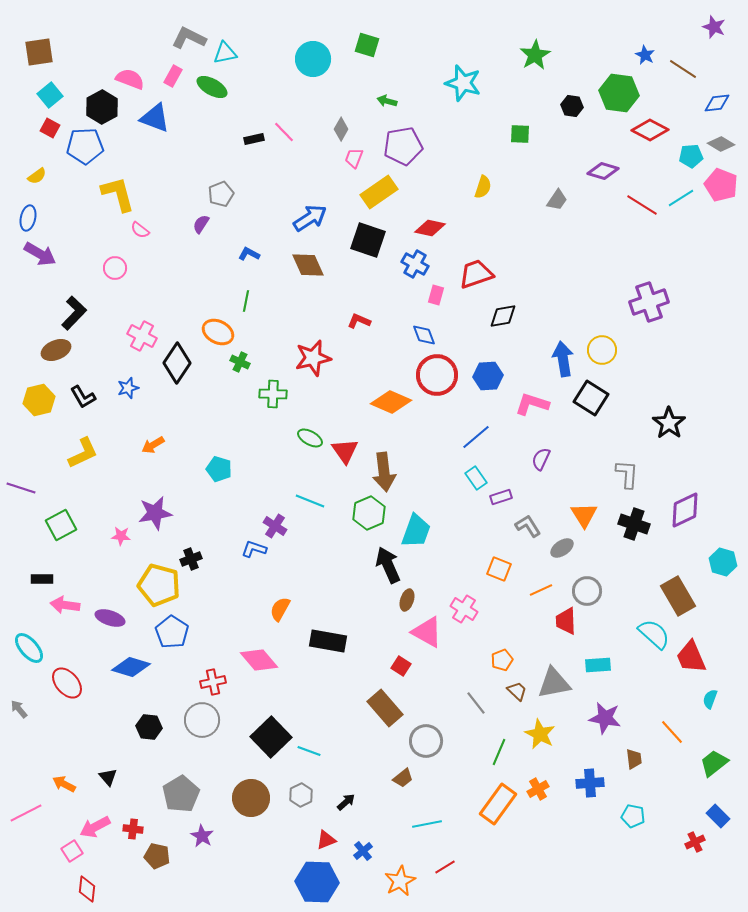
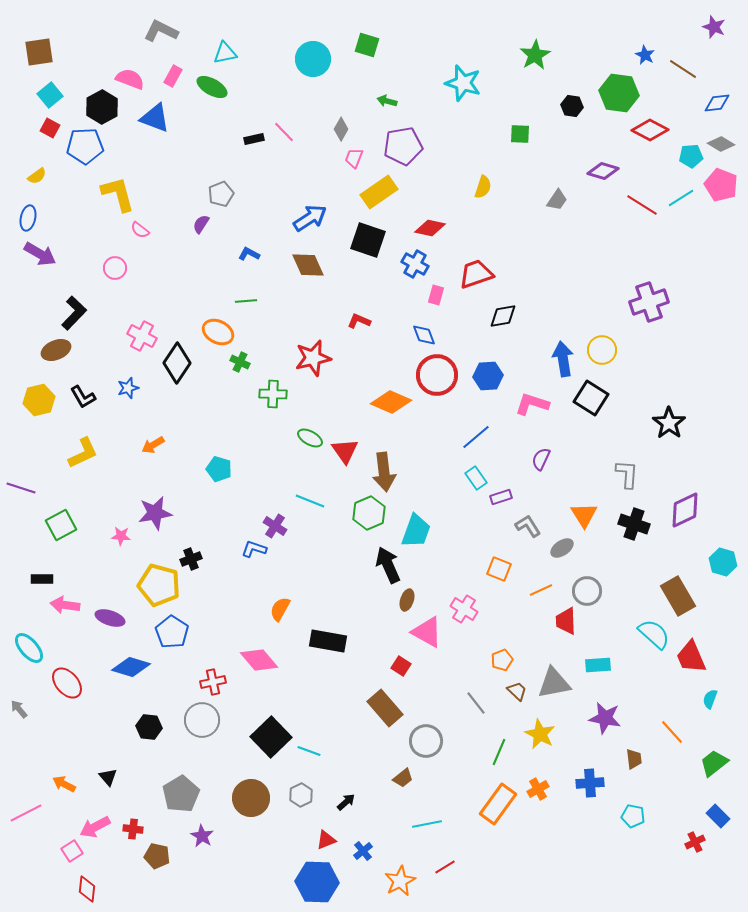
gray L-shape at (189, 38): moved 28 px left, 7 px up
green line at (246, 301): rotated 75 degrees clockwise
